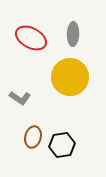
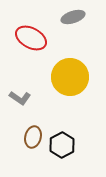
gray ellipse: moved 17 px up; rotated 70 degrees clockwise
black hexagon: rotated 20 degrees counterclockwise
